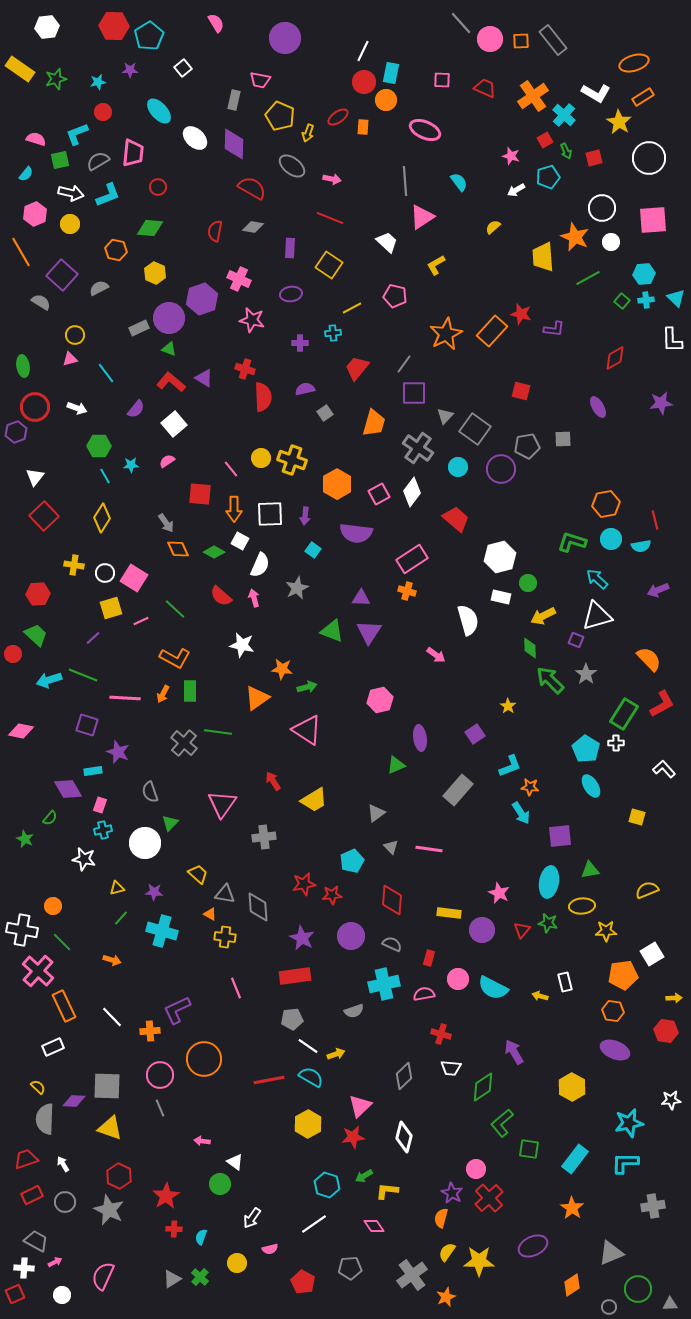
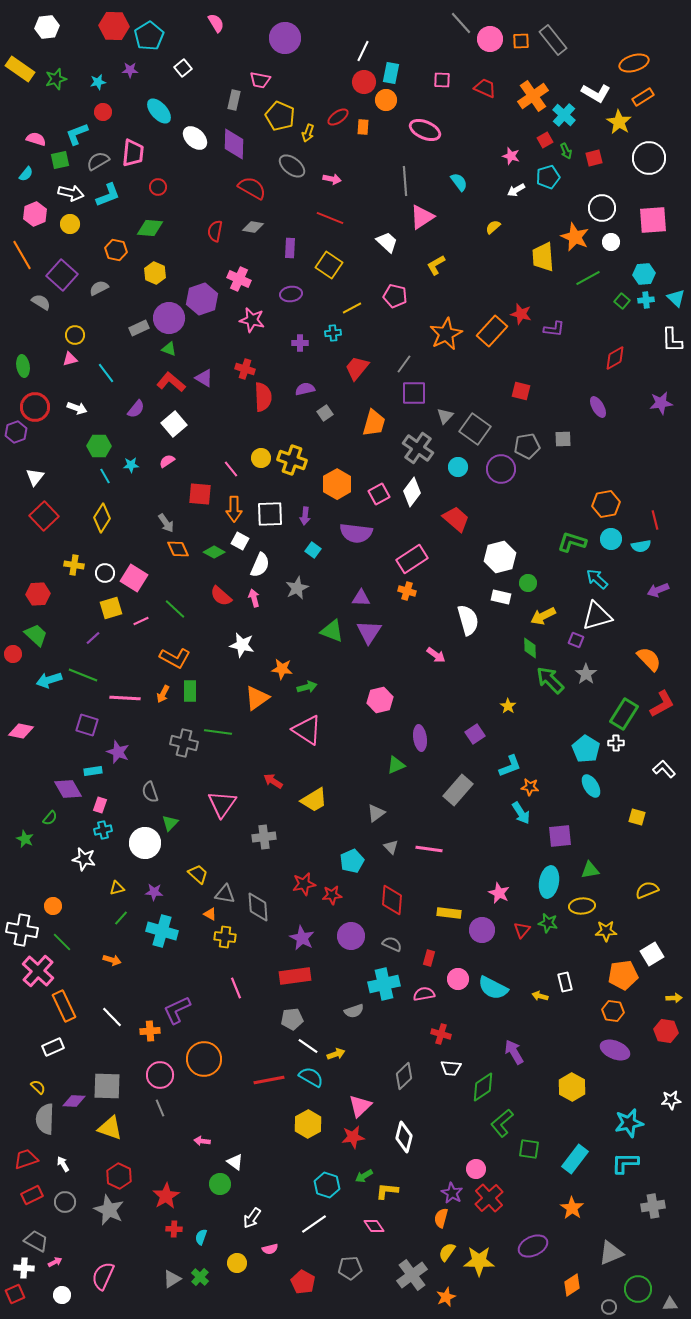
orange line at (21, 252): moved 1 px right, 3 px down
gray cross at (184, 743): rotated 28 degrees counterclockwise
red arrow at (273, 781): rotated 24 degrees counterclockwise
